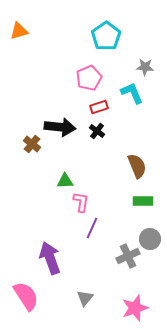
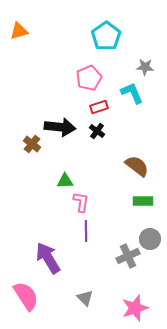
brown semicircle: rotated 30 degrees counterclockwise
purple line: moved 6 px left, 3 px down; rotated 25 degrees counterclockwise
purple arrow: moved 2 px left; rotated 12 degrees counterclockwise
gray triangle: rotated 24 degrees counterclockwise
